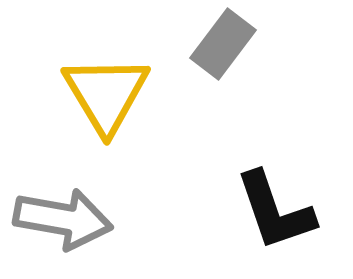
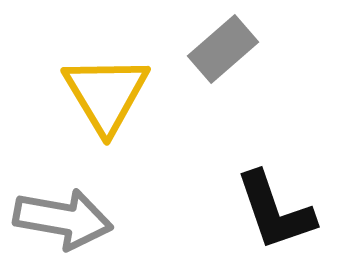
gray rectangle: moved 5 px down; rotated 12 degrees clockwise
